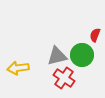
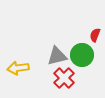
red cross: rotated 10 degrees clockwise
